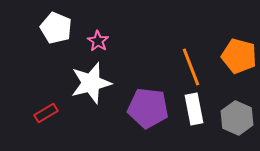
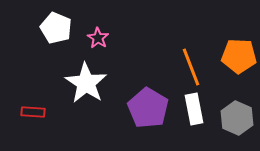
pink star: moved 3 px up
orange pentagon: rotated 12 degrees counterclockwise
white star: moved 5 px left; rotated 24 degrees counterclockwise
purple pentagon: rotated 24 degrees clockwise
red rectangle: moved 13 px left, 1 px up; rotated 35 degrees clockwise
